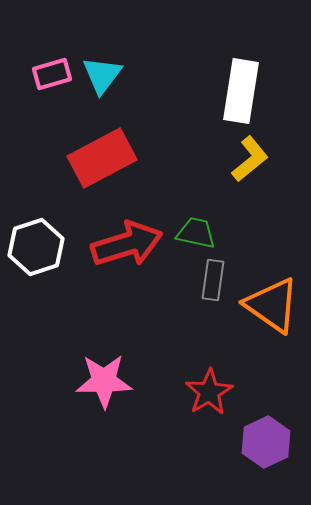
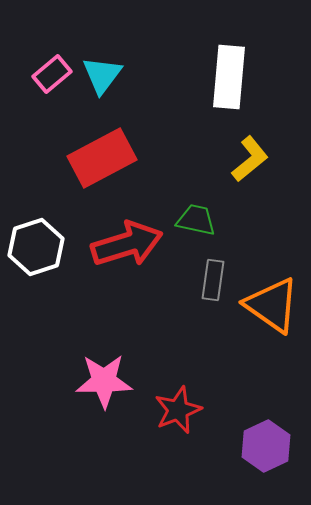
pink rectangle: rotated 24 degrees counterclockwise
white rectangle: moved 12 px left, 14 px up; rotated 4 degrees counterclockwise
green trapezoid: moved 13 px up
red star: moved 31 px left, 18 px down; rotated 9 degrees clockwise
purple hexagon: moved 4 px down
